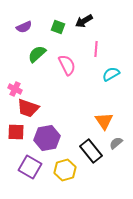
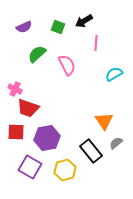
pink line: moved 6 px up
cyan semicircle: moved 3 px right
